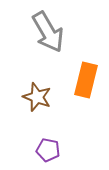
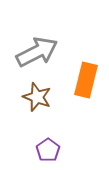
gray arrow: moved 11 px left, 20 px down; rotated 87 degrees counterclockwise
purple pentagon: rotated 25 degrees clockwise
